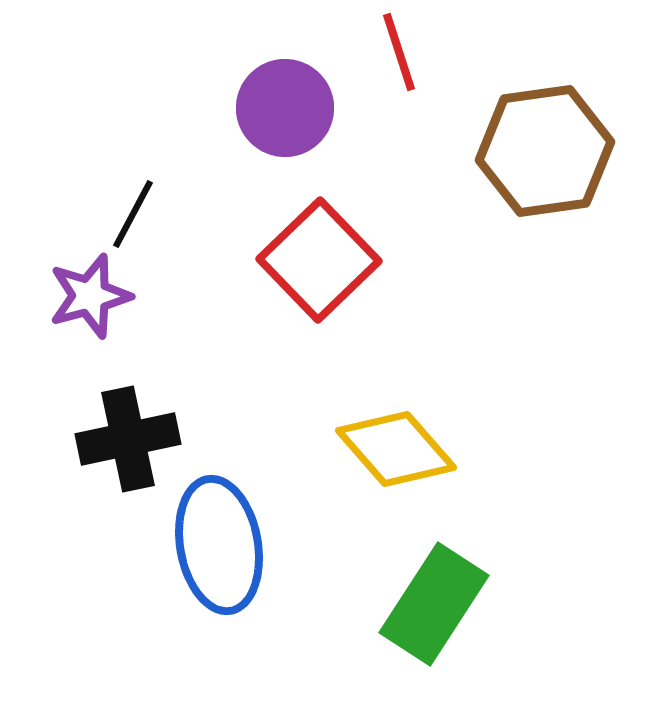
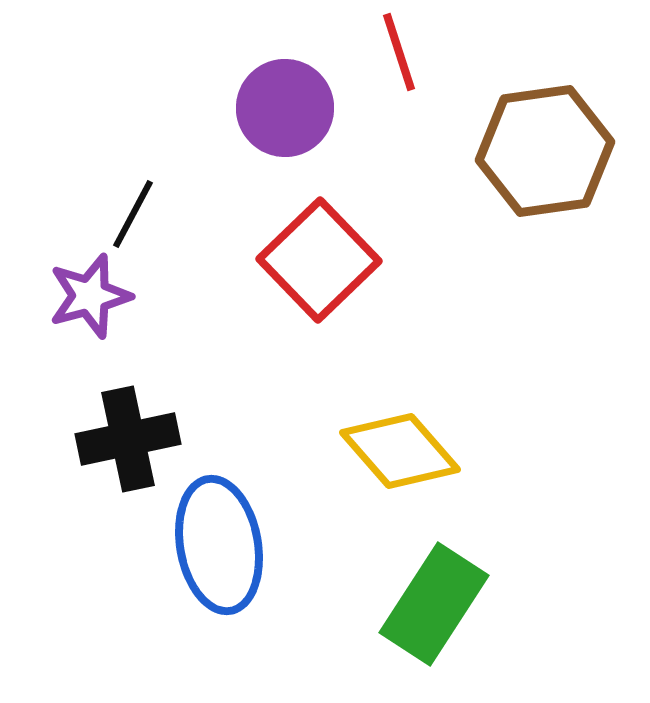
yellow diamond: moved 4 px right, 2 px down
